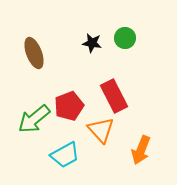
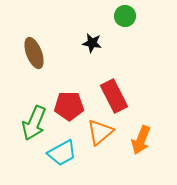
green circle: moved 22 px up
red pentagon: rotated 20 degrees clockwise
green arrow: moved 4 px down; rotated 28 degrees counterclockwise
orange triangle: moved 1 px left, 2 px down; rotated 32 degrees clockwise
orange arrow: moved 10 px up
cyan trapezoid: moved 3 px left, 2 px up
